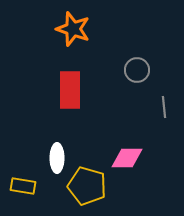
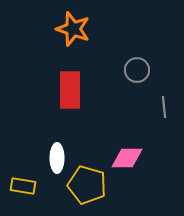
yellow pentagon: moved 1 px up
